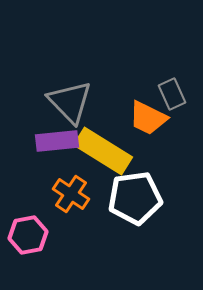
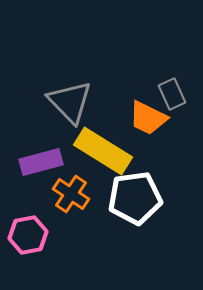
purple rectangle: moved 16 px left, 21 px down; rotated 9 degrees counterclockwise
